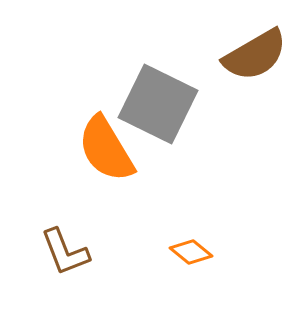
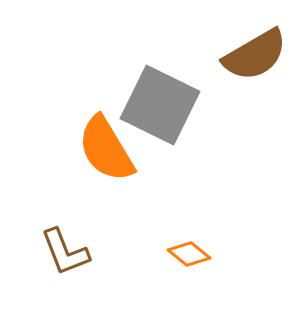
gray square: moved 2 px right, 1 px down
orange diamond: moved 2 px left, 2 px down
